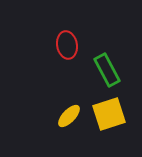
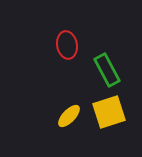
yellow square: moved 2 px up
